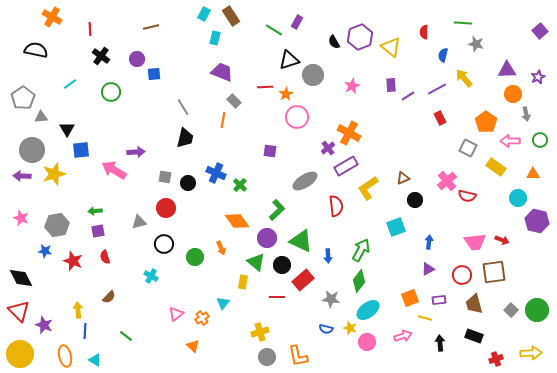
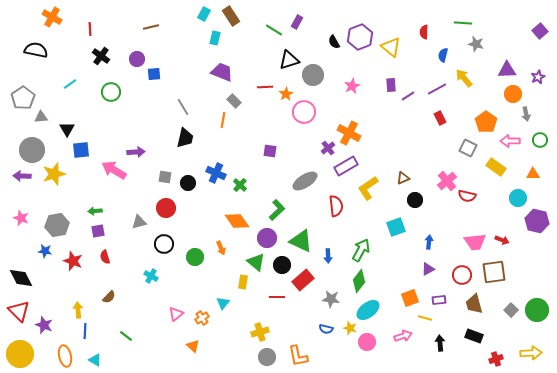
pink circle at (297, 117): moved 7 px right, 5 px up
